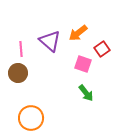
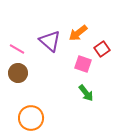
pink line: moved 4 px left; rotated 56 degrees counterclockwise
